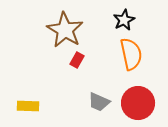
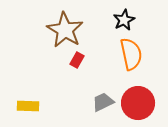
gray trapezoid: moved 4 px right; rotated 130 degrees clockwise
